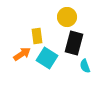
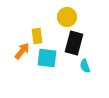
orange arrow: moved 3 px up; rotated 18 degrees counterclockwise
cyan square: rotated 25 degrees counterclockwise
